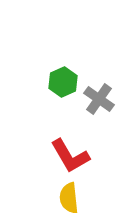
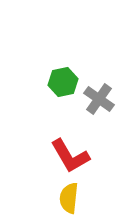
green hexagon: rotated 12 degrees clockwise
yellow semicircle: rotated 12 degrees clockwise
